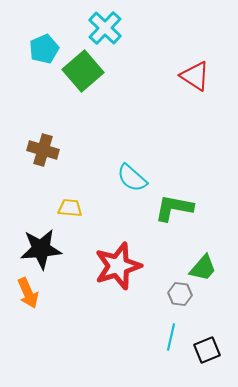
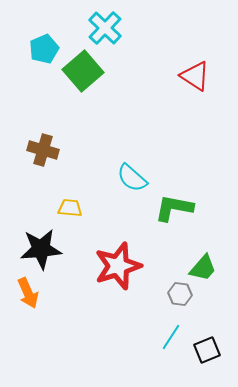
cyan line: rotated 20 degrees clockwise
